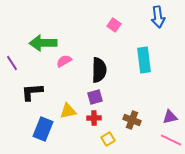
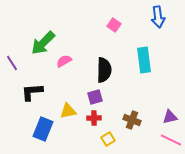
green arrow: rotated 44 degrees counterclockwise
black semicircle: moved 5 px right
